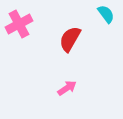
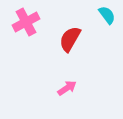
cyan semicircle: moved 1 px right, 1 px down
pink cross: moved 7 px right, 2 px up
